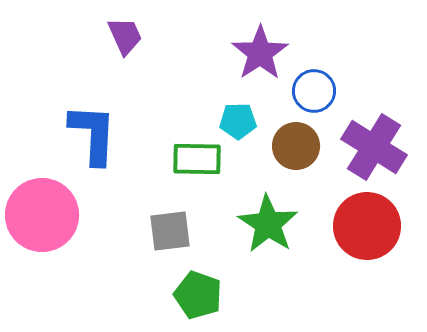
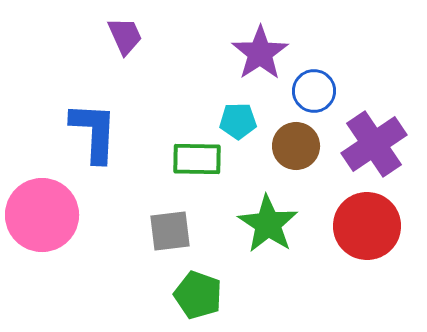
blue L-shape: moved 1 px right, 2 px up
purple cross: moved 3 px up; rotated 24 degrees clockwise
